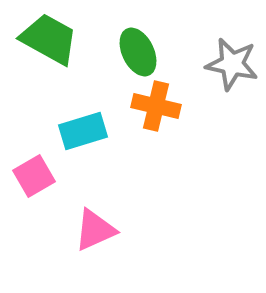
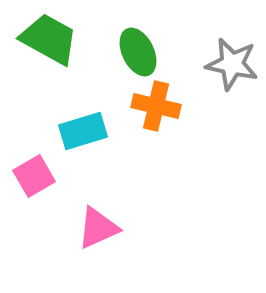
pink triangle: moved 3 px right, 2 px up
